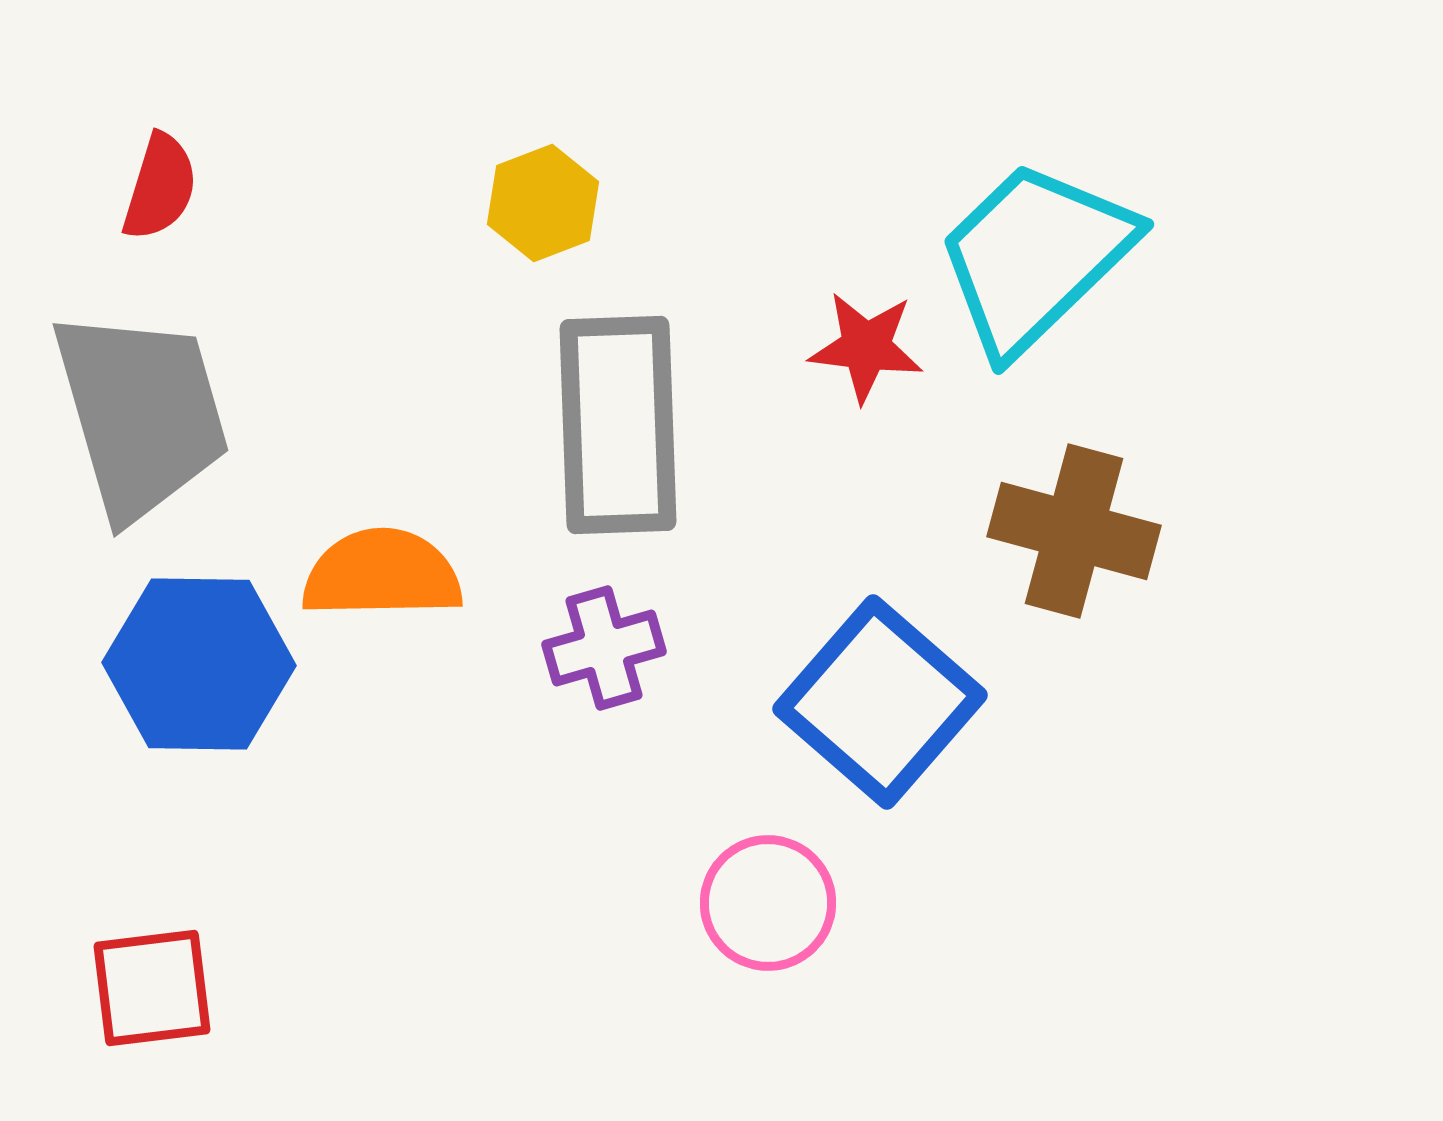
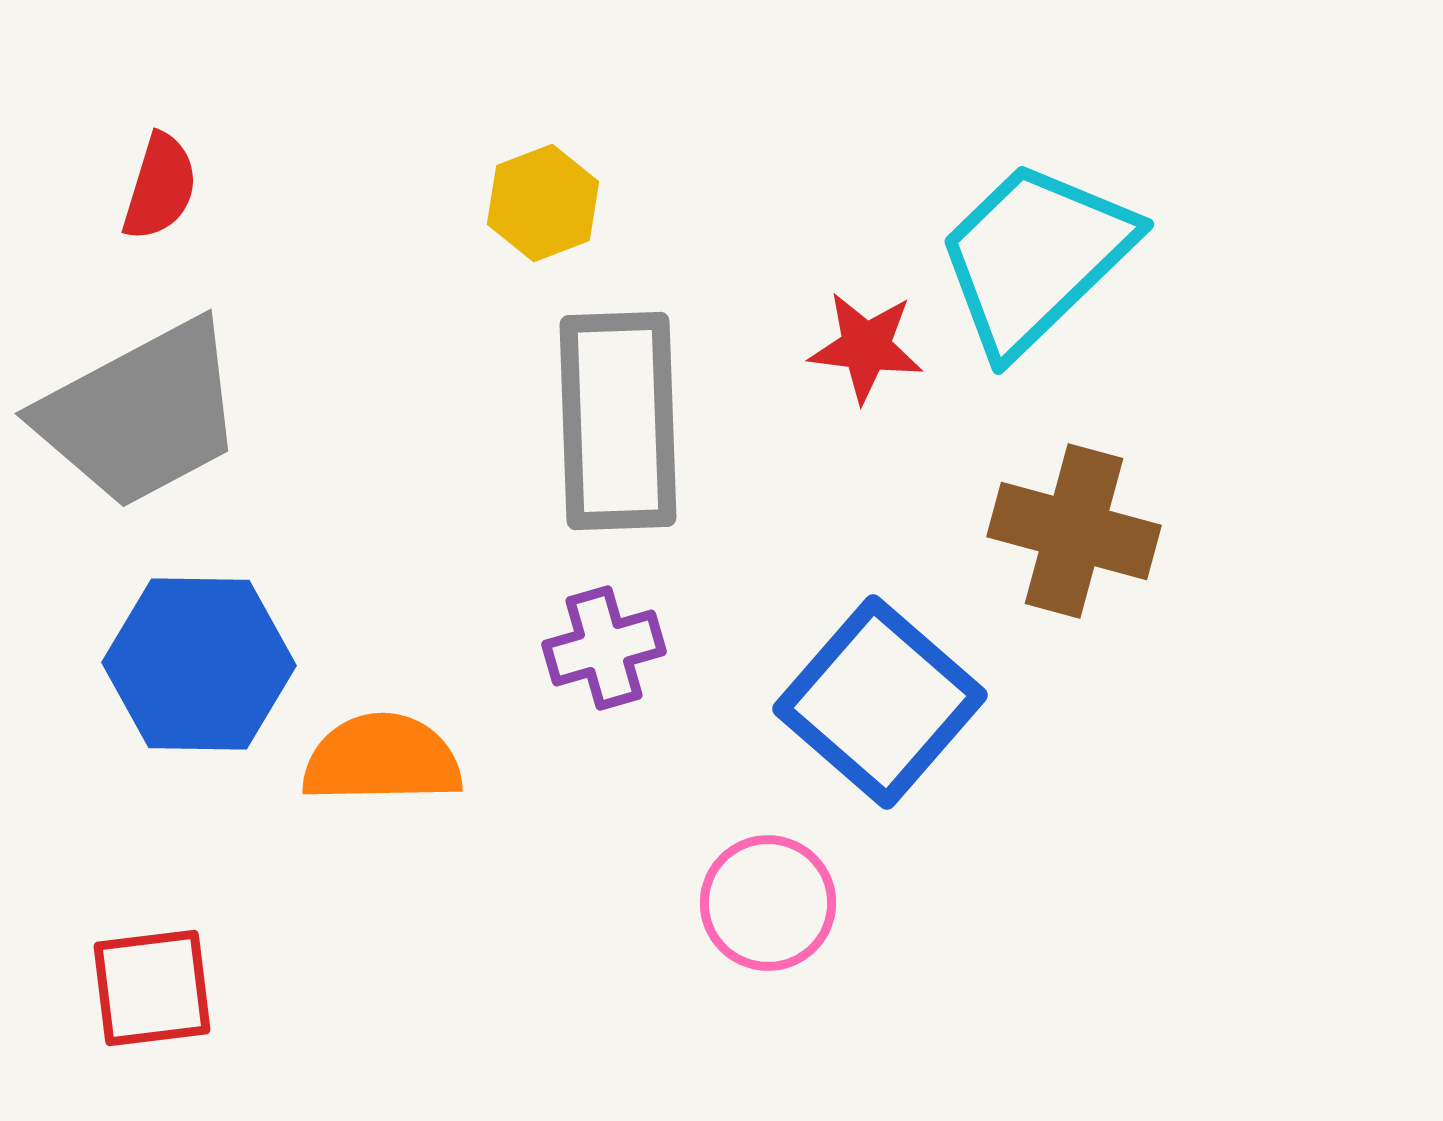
gray trapezoid: rotated 78 degrees clockwise
gray rectangle: moved 4 px up
orange semicircle: moved 185 px down
